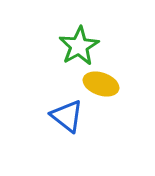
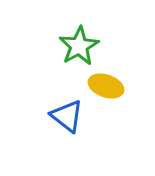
yellow ellipse: moved 5 px right, 2 px down
